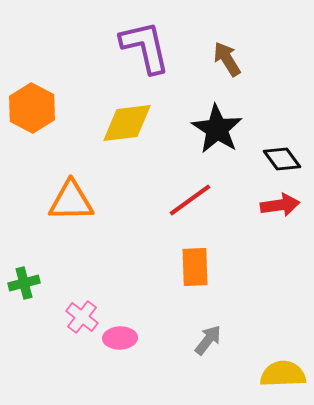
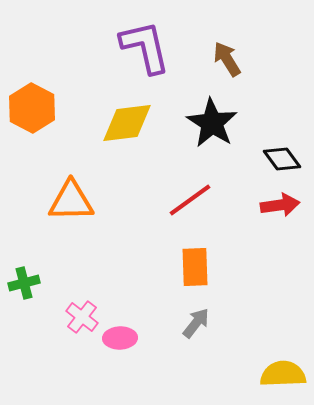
black star: moved 5 px left, 6 px up
gray arrow: moved 12 px left, 17 px up
